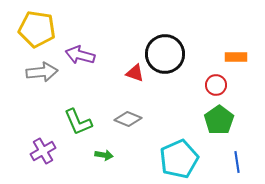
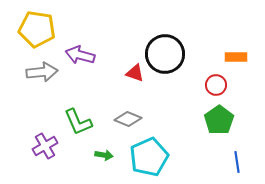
purple cross: moved 2 px right, 5 px up
cyan pentagon: moved 30 px left, 2 px up
